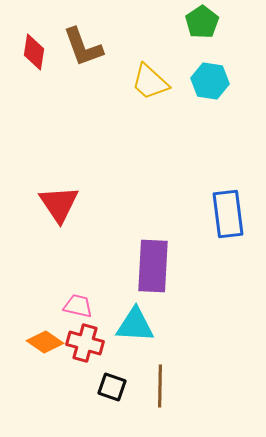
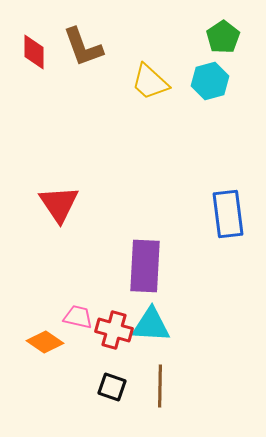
green pentagon: moved 21 px right, 15 px down
red diamond: rotated 9 degrees counterclockwise
cyan hexagon: rotated 24 degrees counterclockwise
purple rectangle: moved 8 px left
pink trapezoid: moved 11 px down
cyan triangle: moved 16 px right
red cross: moved 29 px right, 13 px up
